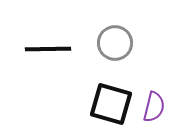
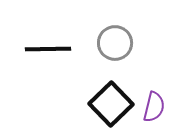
black square: rotated 30 degrees clockwise
